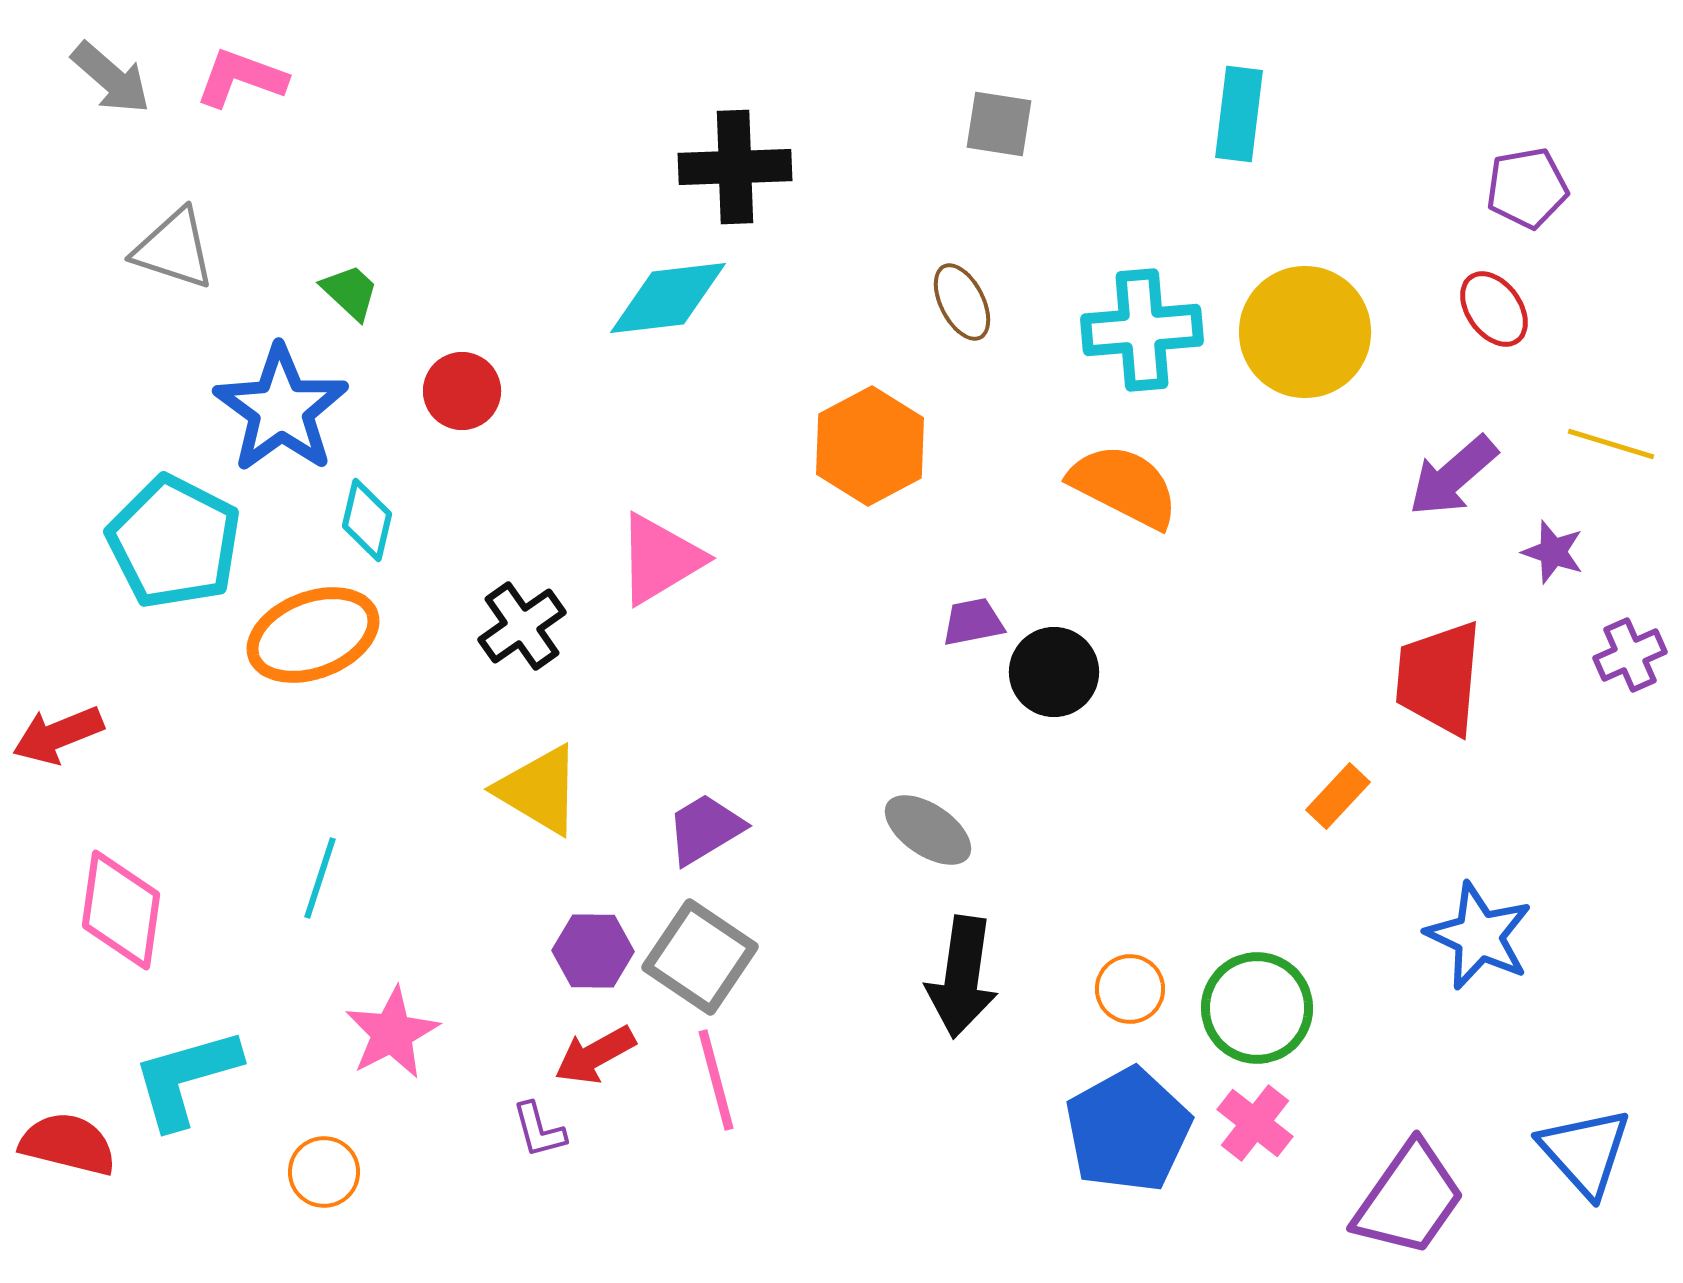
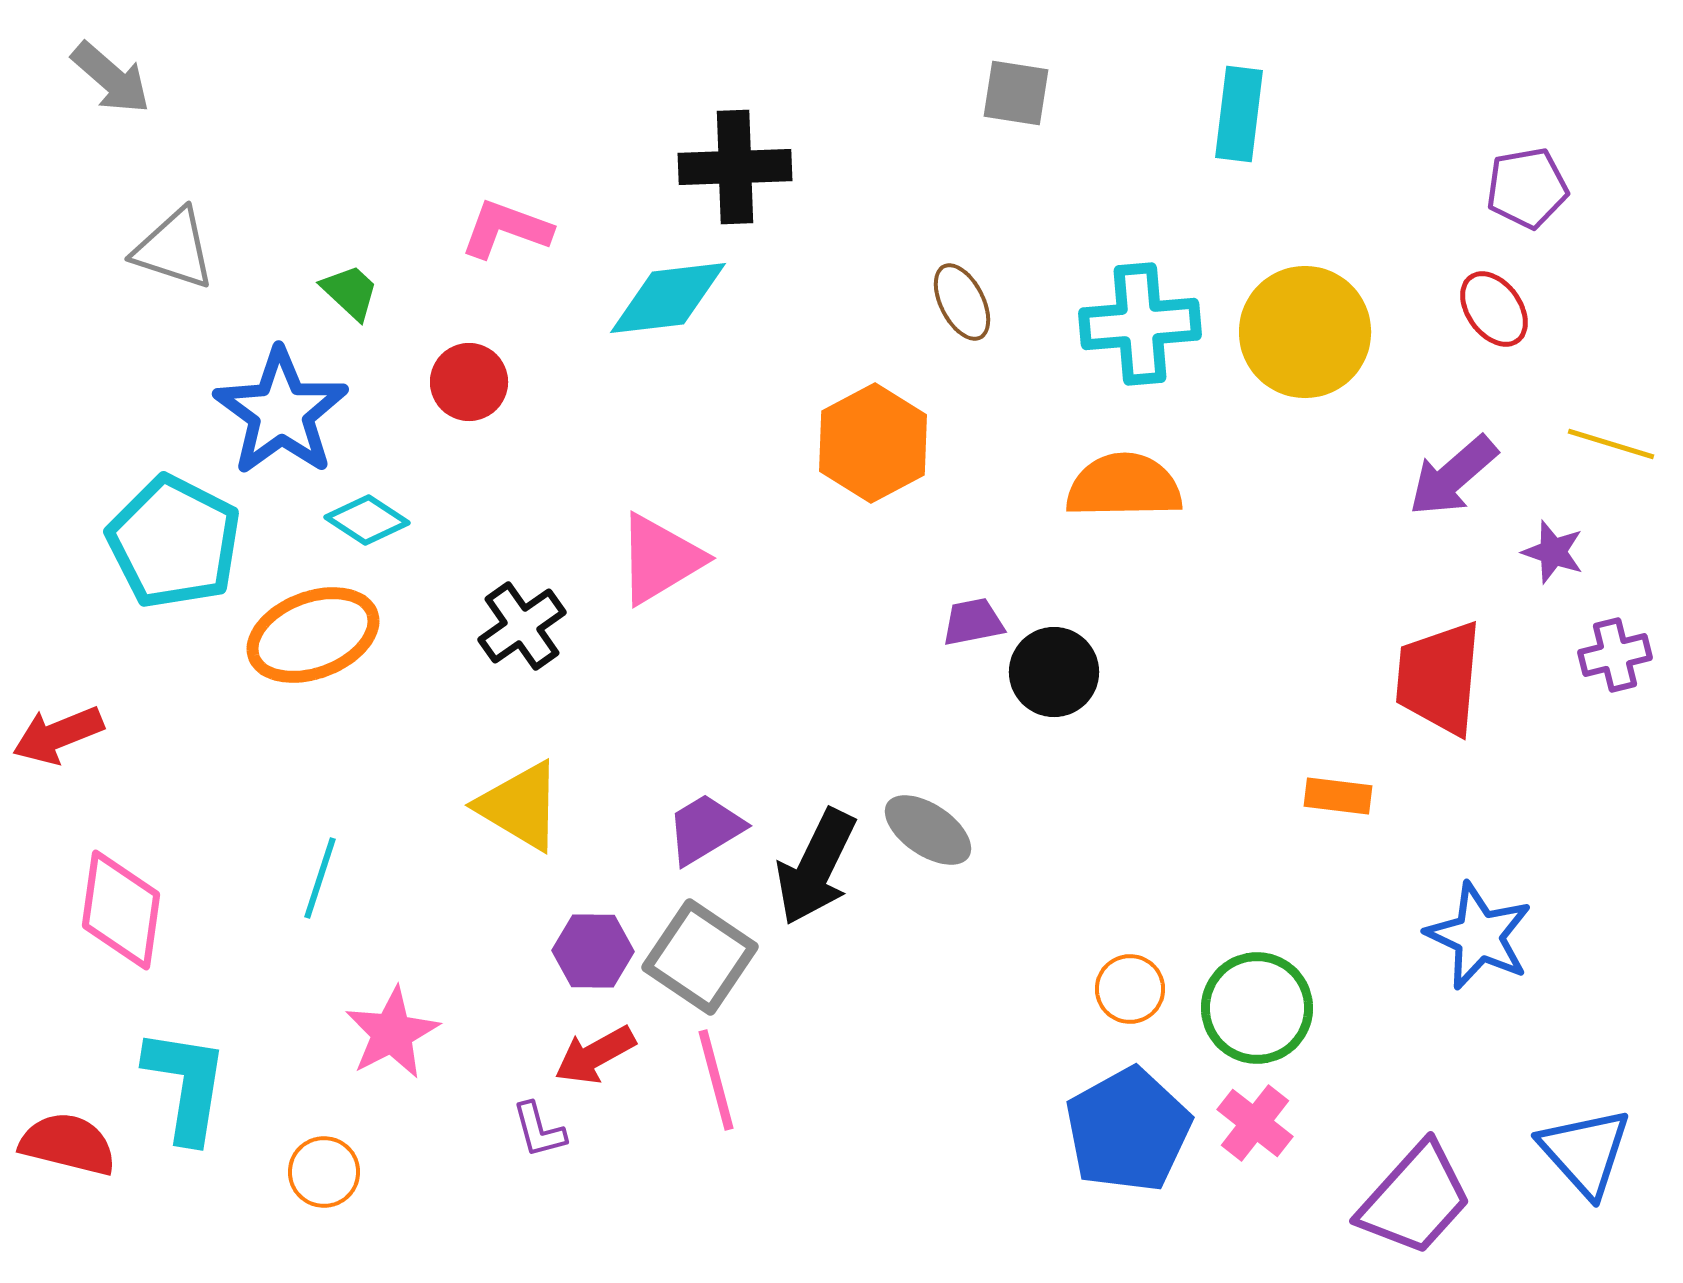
pink L-shape at (241, 78): moved 265 px right, 151 px down
gray square at (999, 124): moved 17 px right, 31 px up
cyan cross at (1142, 330): moved 2 px left, 6 px up
red circle at (462, 391): moved 7 px right, 9 px up
blue star at (281, 409): moved 3 px down
orange hexagon at (870, 446): moved 3 px right, 3 px up
orange semicircle at (1124, 486): rotated 28 degrees counterclockwise
cyan diamond at (367, 520): rotated 70 degrees counterclockwise
purple cross at (1630, 655): moved 15 px left; rotated 10 degrees clockwise
yellow triangle at (539, 790): moved 19 px left, 16 px down
orange rectangle at (1338, 796): rotated 54 degrees clockwise
black arrow at (962, 977): moved 146 px left, 110 px up; rotated 18 degrees clockwise
cyan L-shape at (186, 1078): moved 7 px down; rotated 115 degrees clockwise
purple trapezoid at (1409, 1199): moved 6 px right; rotated 7 degrees clockwise
